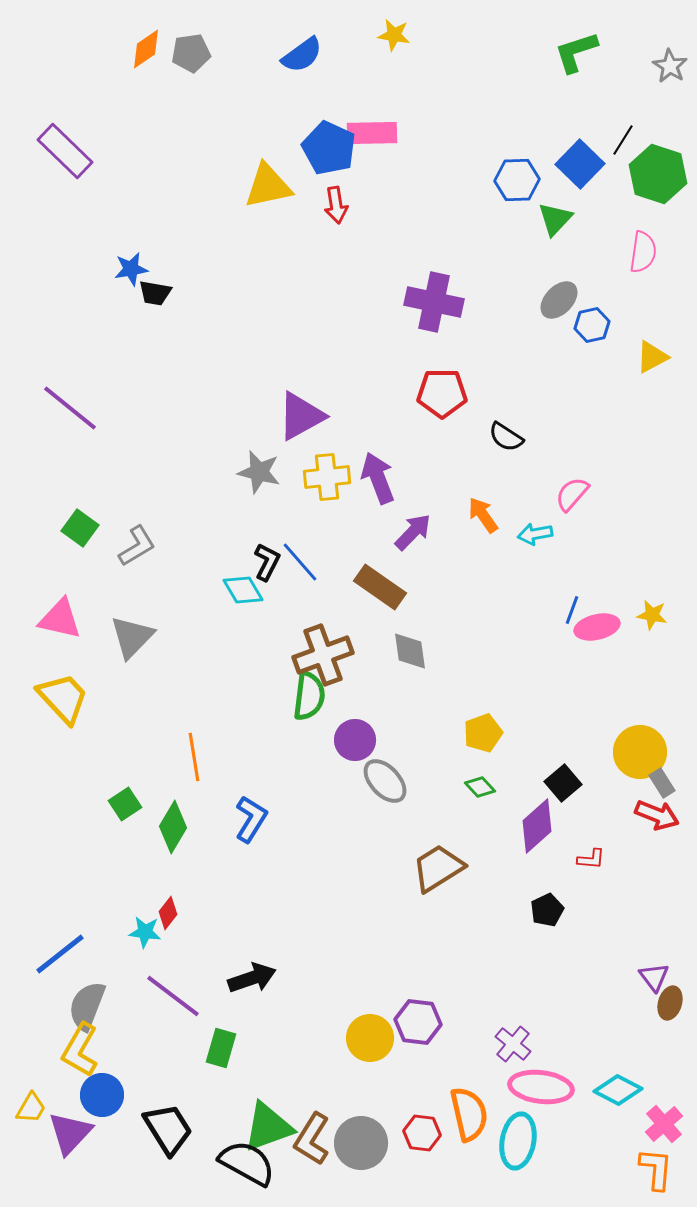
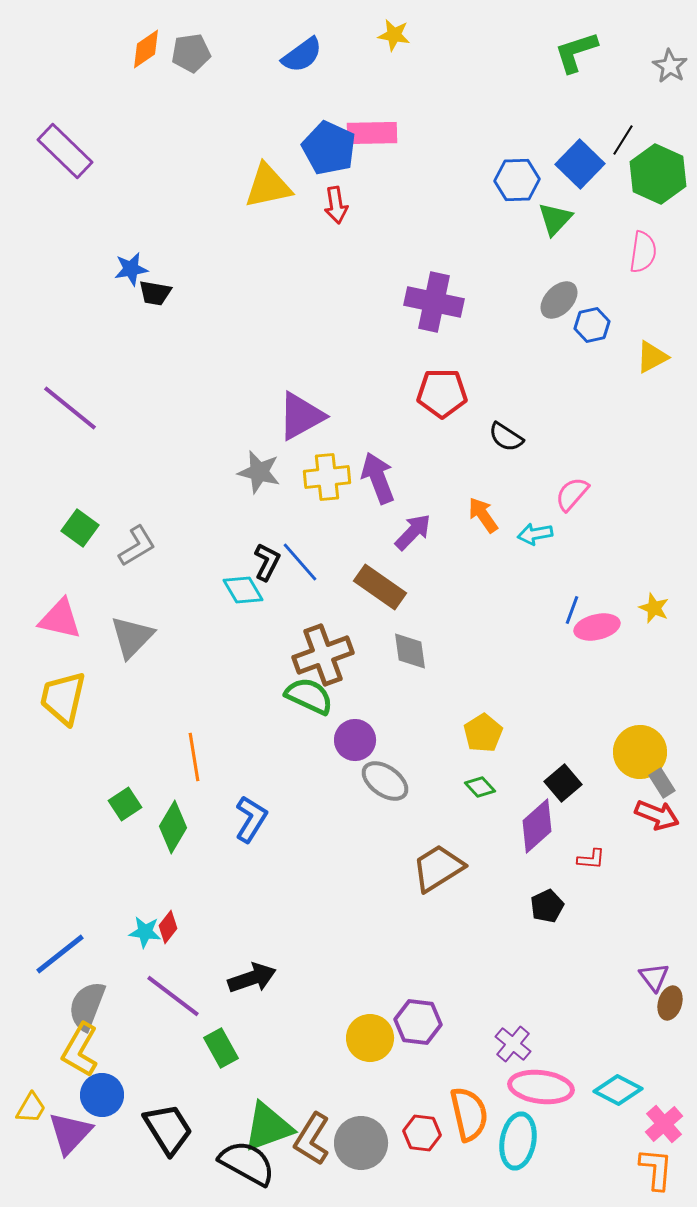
green hexagon at (658, 174): rotated 6 degrees clockwise
yellow star at (652, 615): moved 2 px right, 7 px up; rotated 12 degrees clockwise
green semicircle at (309, 696): rotated 72 degrees counterclockwise
yellow trapezoid at (63, 698): rotated 124 degrees counterclockwise
yellow pentagon at (483, 733): rotated 12 degrees counterclockwise
gray ellipse at (385, 781): rotated 12 degrees counterclockwise
black pentagon at (547, 910): moved 4 px up
red diamond at (168, 913): moved 14 px down
green rectangle at (221, 1048): rotated 45 degrees counterclockwise
